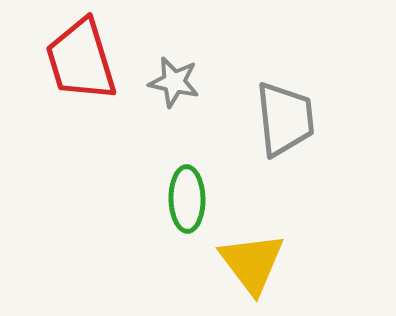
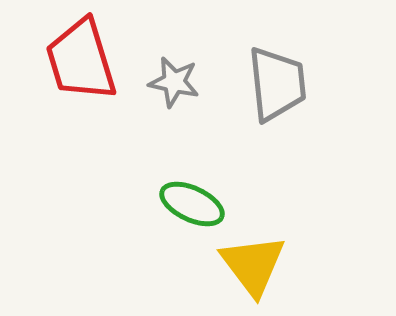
gray trapezoid: moved 8 px left, 35 px up
green ellipse: moved 5 px right, 5 px down; rotated 64 degrees counterclockwise
yellow triangle: moved 1 px right, 2 px down
